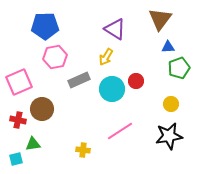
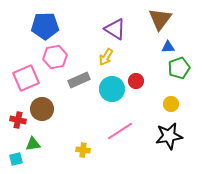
pink square: moved 7 px right, 4 px up
